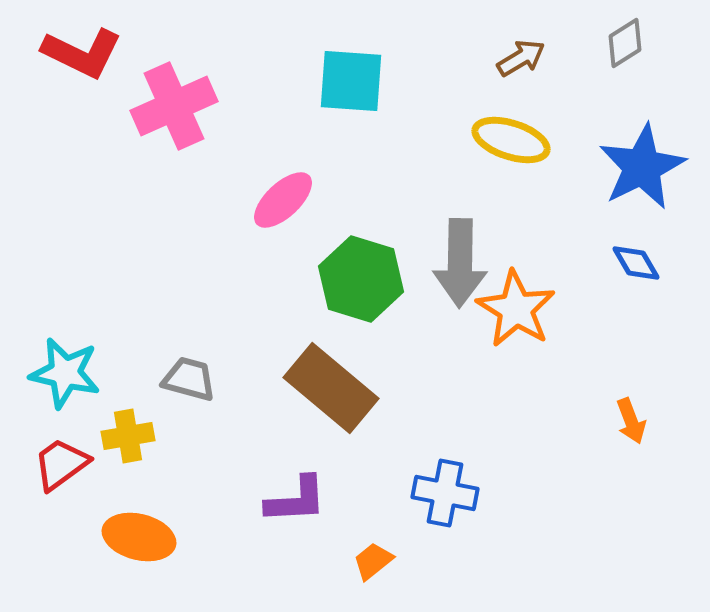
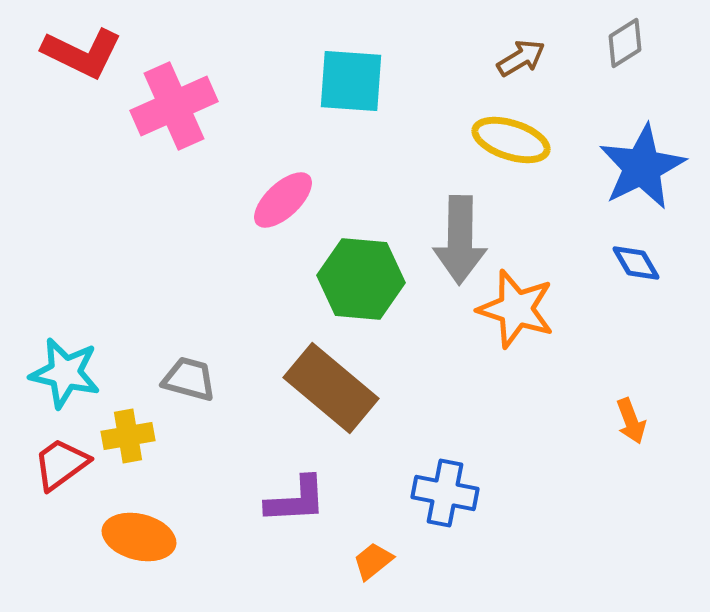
gray arrow: moved 23 px up
green hexagon: rotated 12 degrees counterclockwise
orange star: rotated 14 degrees counterclockwise
